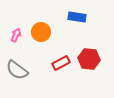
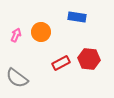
gray semicircle: moved 8 px down
